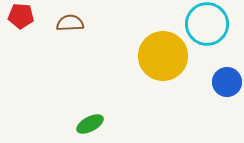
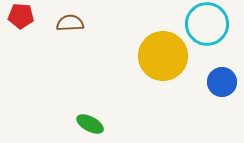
blue circle: moved 5 px left
green ellipse: rotated 56 degrees clockwise
